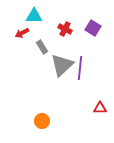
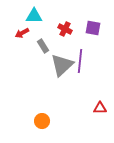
purple square: rotated 21 degrees counterclockwise
gray rectangle: moved 1 px right, 1 px up
purple line: moved 7 px up
